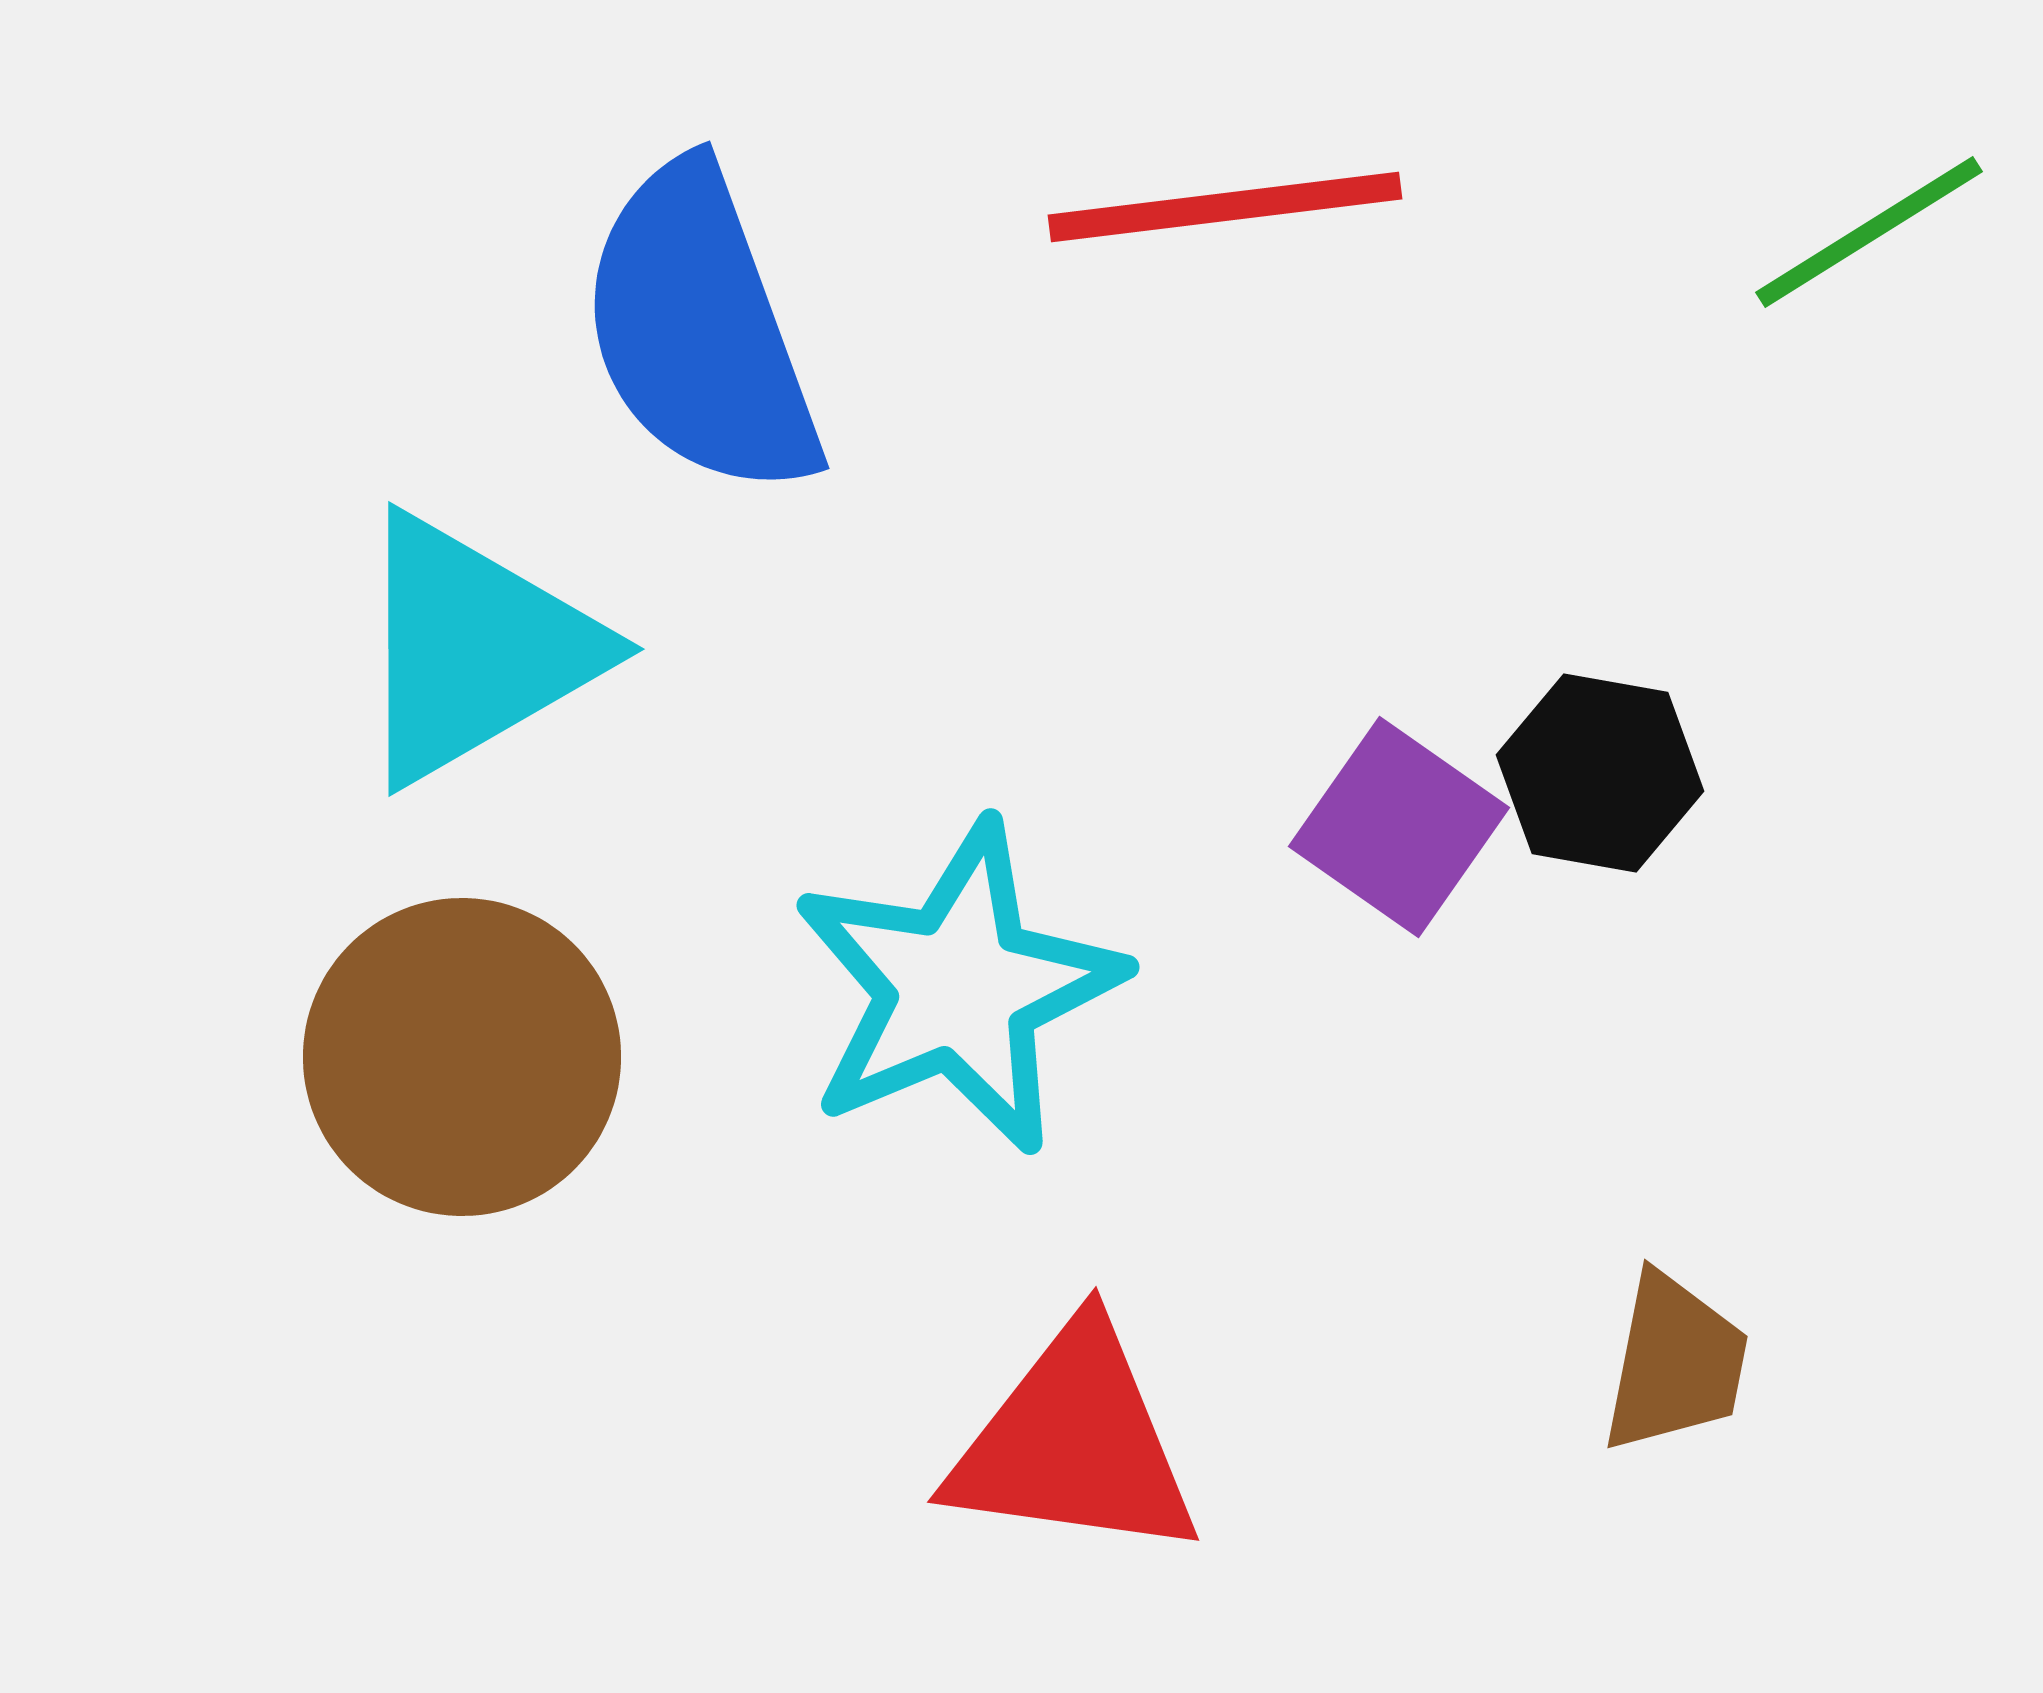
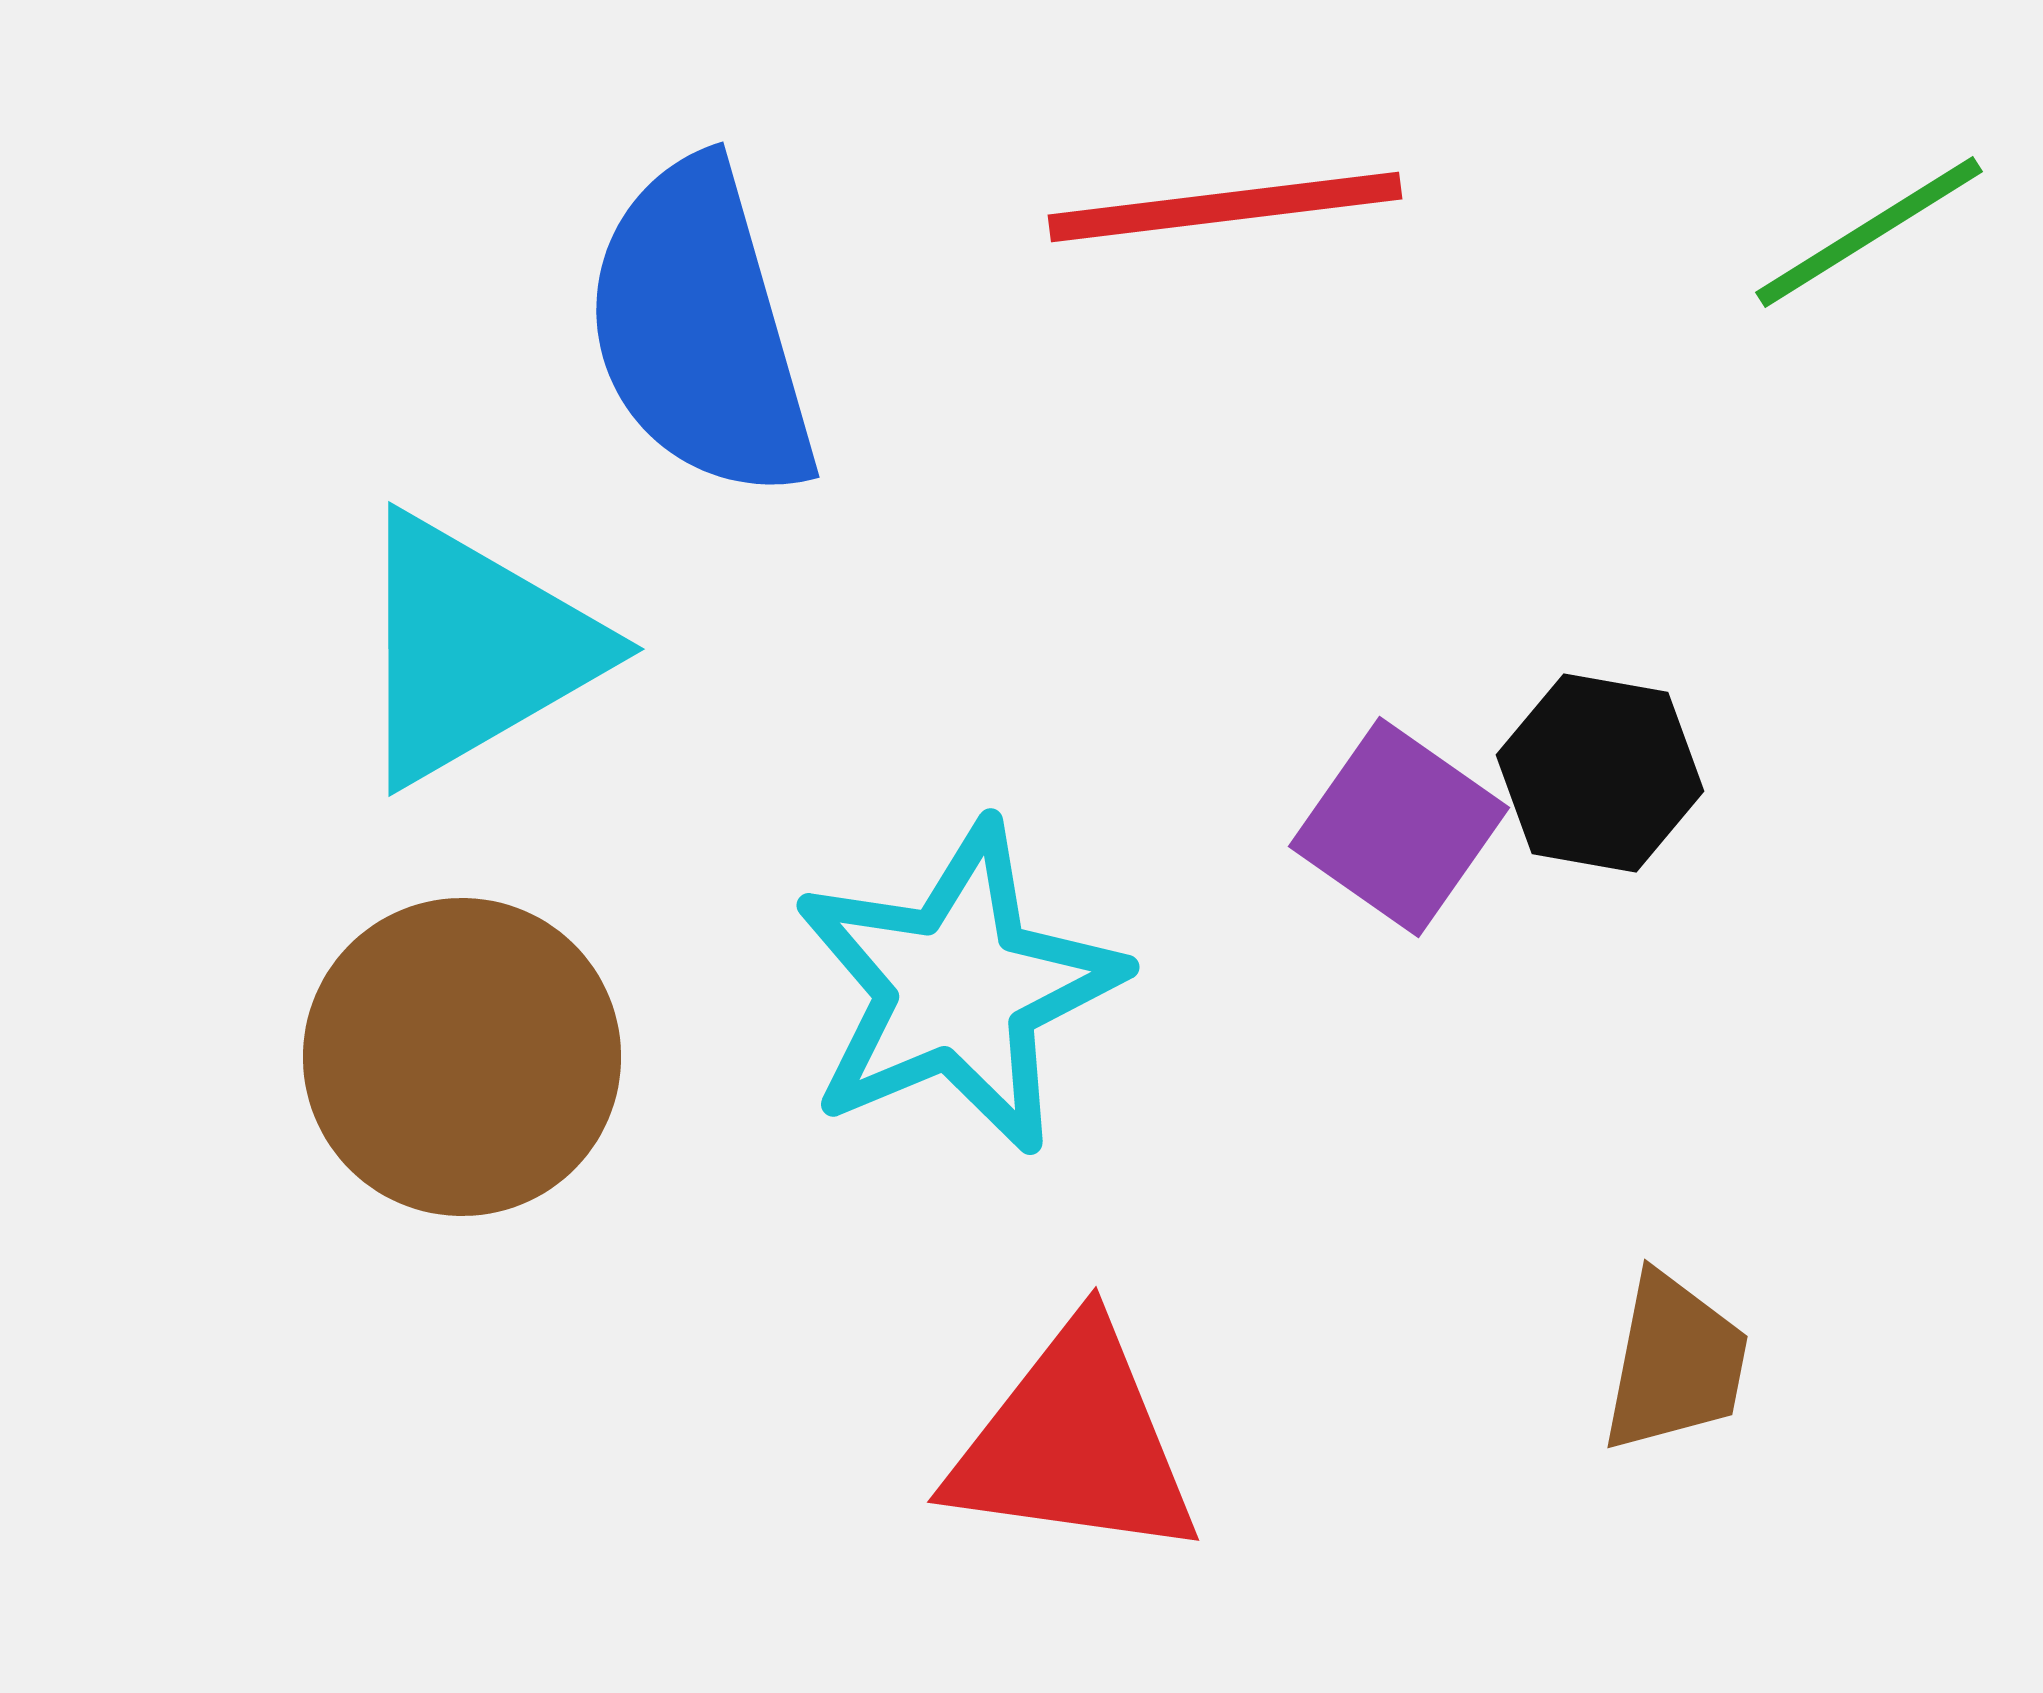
blue semicircle: rotated 4 degrees clockwise
